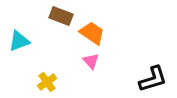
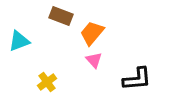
orange trapezoid: rotated 84 degrees counterclockwise
pink triangle: moved 3 px right, 1 px up
black L-shape: moved 16 px left; rotated 12 degrees clockwise
